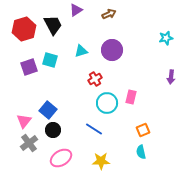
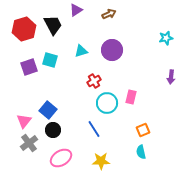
red cross: moved 1 px left, 2 px down
blue line: rotated 24 degrees clockwise
